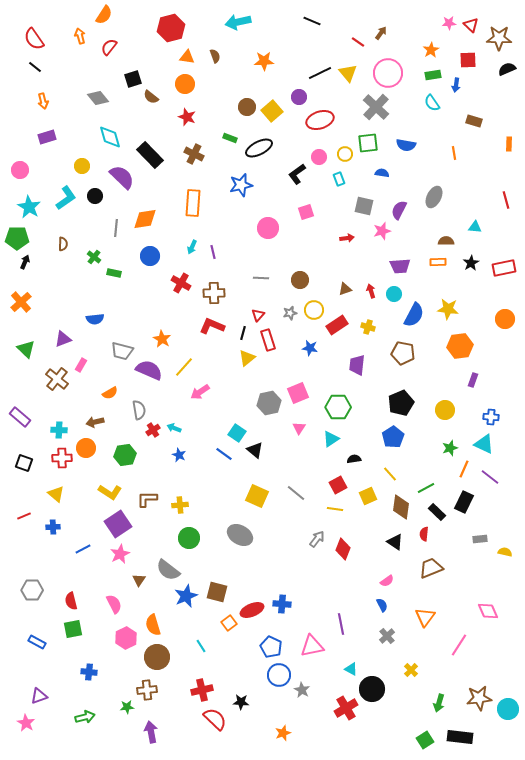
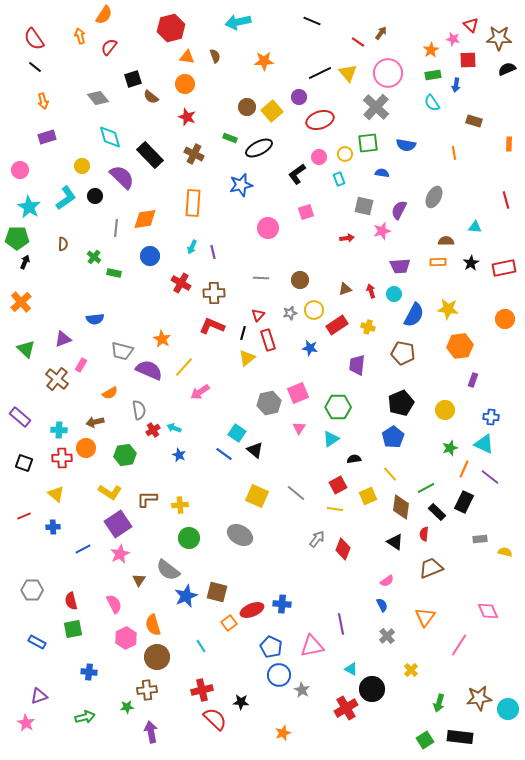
pink star at (449, 23): moved 4 px right, 16 px down; rotated 16 degrees clockwise
